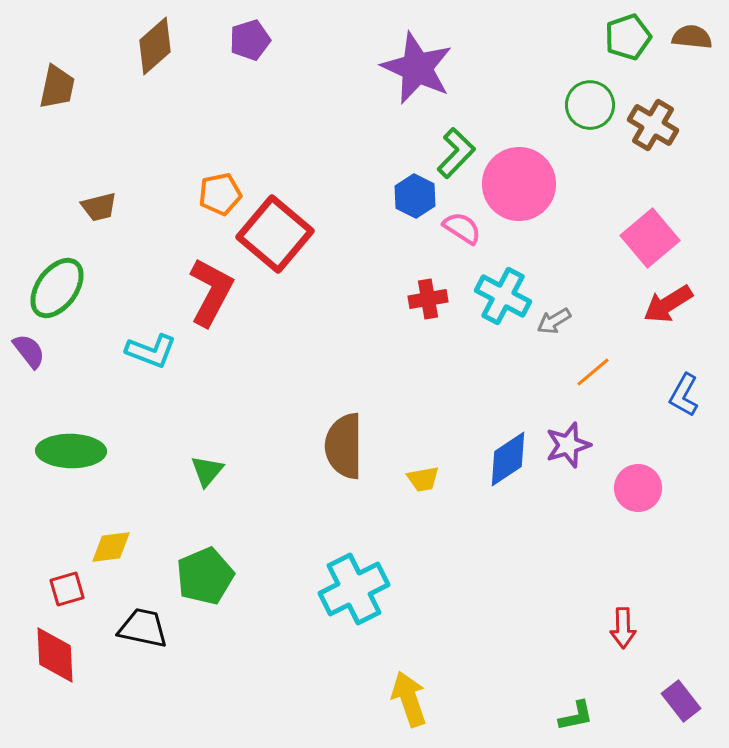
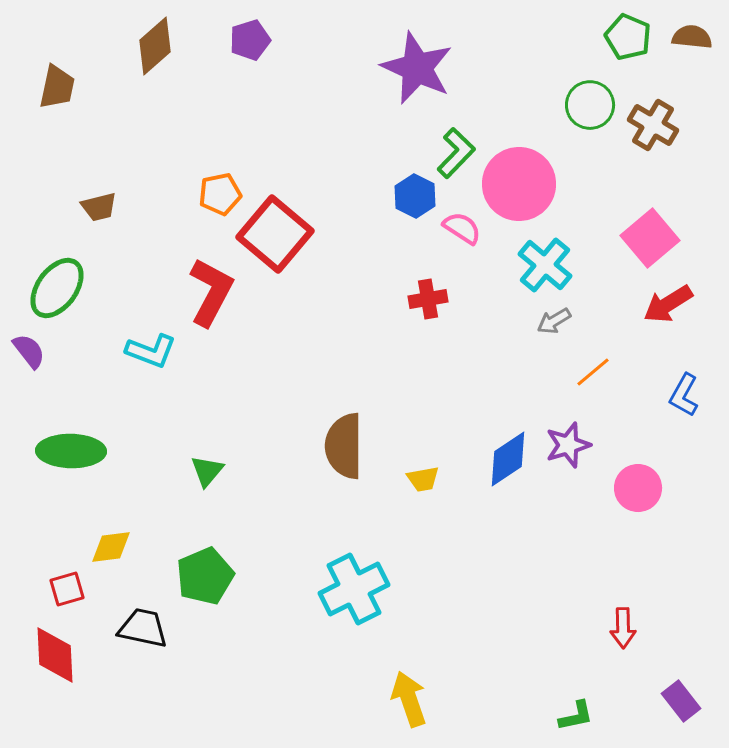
green pentagon at (628, 37): rotated 30 degrees counterclockwise
cyan cross at (503, 296): moved 42 px right, 31 px up; rotated 12 degrees clockwise
